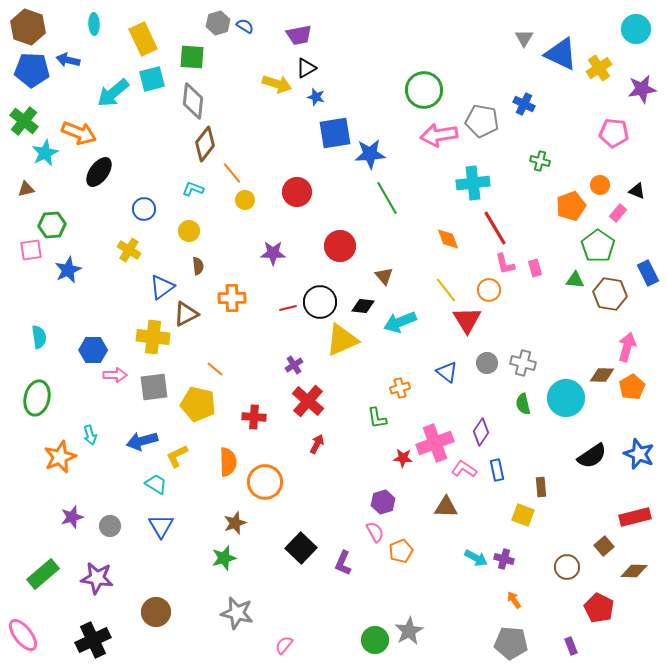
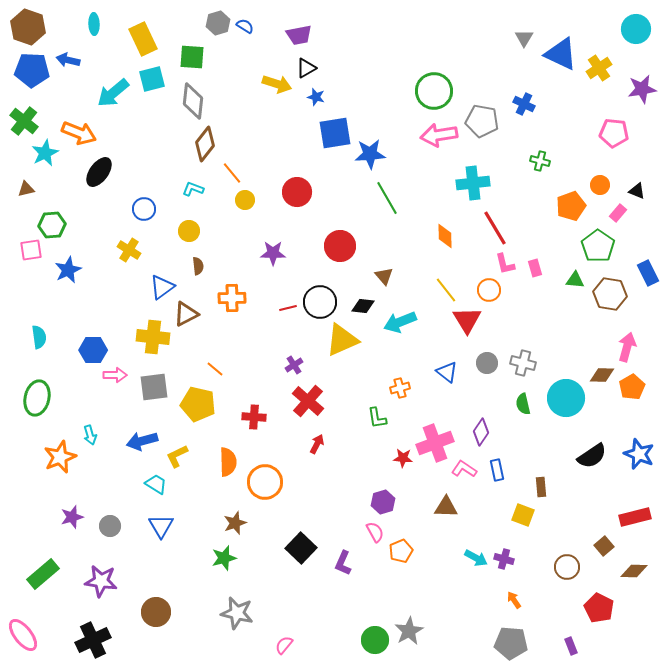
green circle at (424, 90): moved 10 px right, 1 px down
orange diamond at (448, 239): moved 3 px left, 3 px up; rotated 20 degrees clockwise
purple star at (97, 578): moved 4 px right, 3 px down
